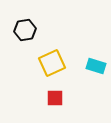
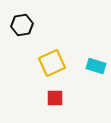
black hexagon: moved 3 px left, 5 px up
